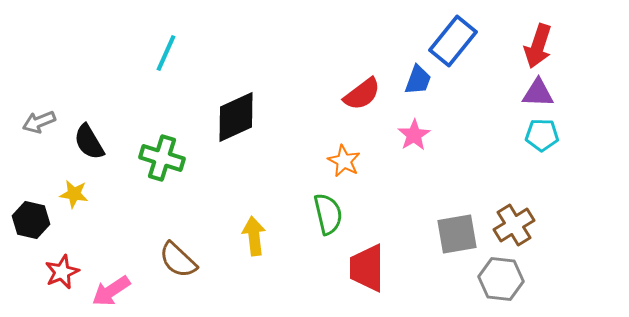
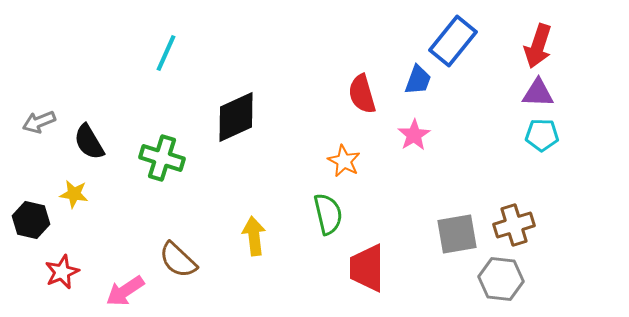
red semicircle: rotated 111 degrees clockwise
brown cross: rotated 15 degrees clockwise
pink arrow: moved 14 px right
